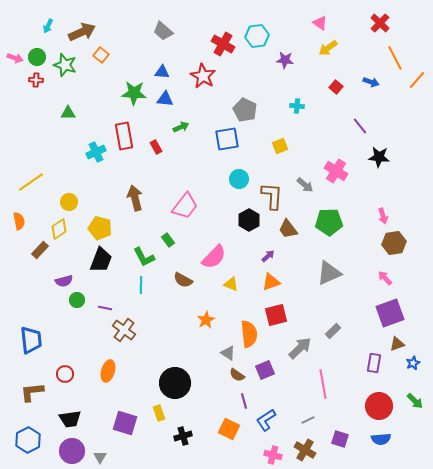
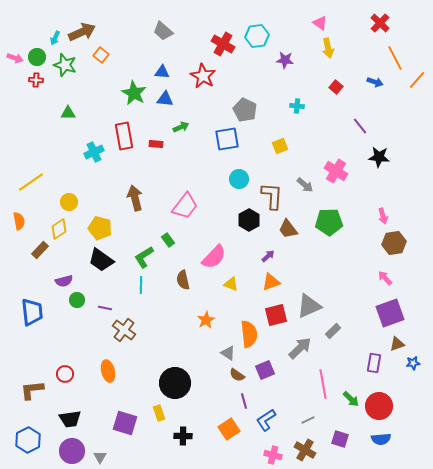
cyan arrow at (48, 26): moved 7 px right, 12 px down
yellow arrow at (328, 48): rotated 66 degrees counterclockwise
blue arrow at (371, 82): moved 4 px right
green star at (134, 93): rotated 25 degrees clockwise
red rectangle at (156, 147): moved 3 px up; rotated 56 degrees counterclockwise
cyan cross at (96, 152): moved 2 px left
green L-shape at (144, 257): rotated 85 degrees clockwise
black trapezoid at (101, 260): rotated 104 degrees clockwise
gray triangle at (329, 273): moved 20 px left, 33 px down
brown semicircle at (183, 280): rotated 48 degrees clockwise
blue trapezoid at (31, 340): moved 1 px right, 28 px up
blue star at (413, 363): rotated 16 degrees clockwise
orange ellipse at (108, 371): rotated 30 degrees counterclockwise
brown L-shape at (32, 392): moved 2 px up
green arrow at (415, 401): moved 64 px left, 2 px up
orange square at (229, 429): rotated 30 degrees clockwise
black cross at (183, 436): rotated 18 degrees clockwise
